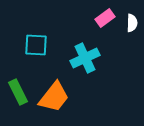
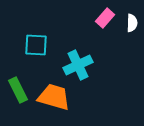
pink rectangle: rotated 12 degrees counterclockwise
cyan cross: moved 7 px left, 7 px down
green rectangle: moved 2 px up
orange trapezoid: rotated 112 degrees counterclockwise
